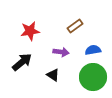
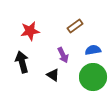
purple arrow: moved 2 px right, 3 px down; rotated 56 degrees clockwise
black arrow: rotated 65 degrees counterclockwise
